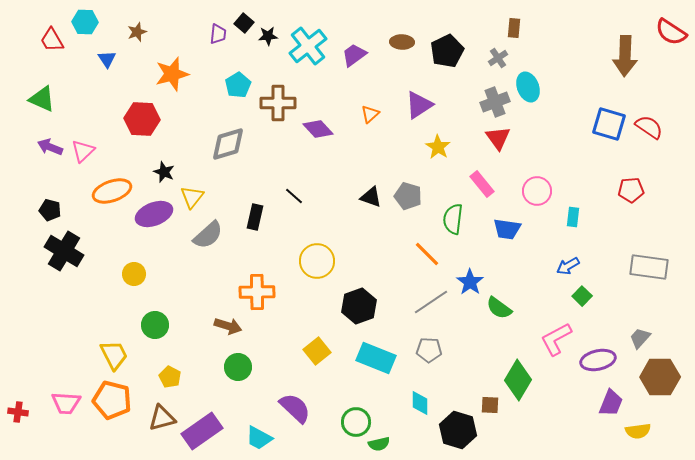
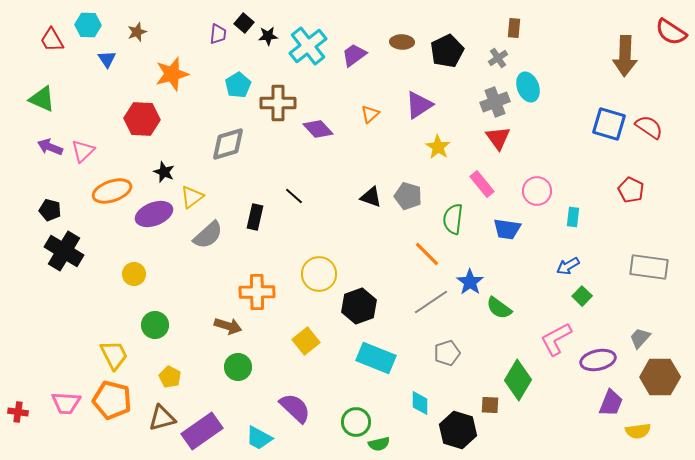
cyan hexagon at (85, 22): moved 3 px right, 3 px down
red pentagon at (631, 190): rotated 30 degrees clockwise
yellow triangle at (192, 197): rotated 15 degrees clockwise
yellow circle at (317, 261): moved 2 px right, 13 px down
gray pentagon at (429, 350): moved 18 px right, 3 px down; rotated 20 degrees counterclockwise
yellow square at (317, 351): moved 11 px left, 10 px up
